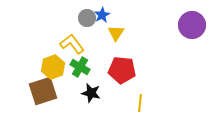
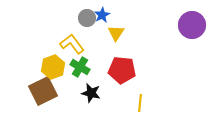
brown square: rotated 8 degrees counterclockwise
